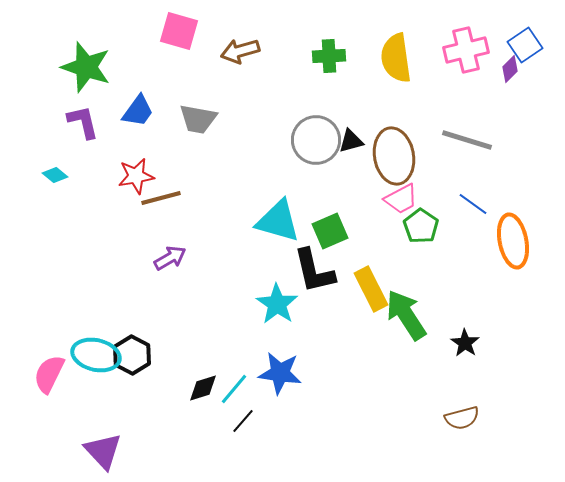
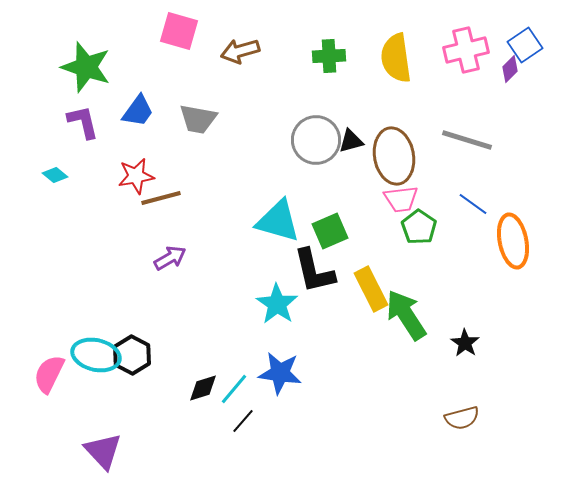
pink trapezoid: rotated 21 degrees clockwise
green pentagon: moved 2 px left, 1 px down
